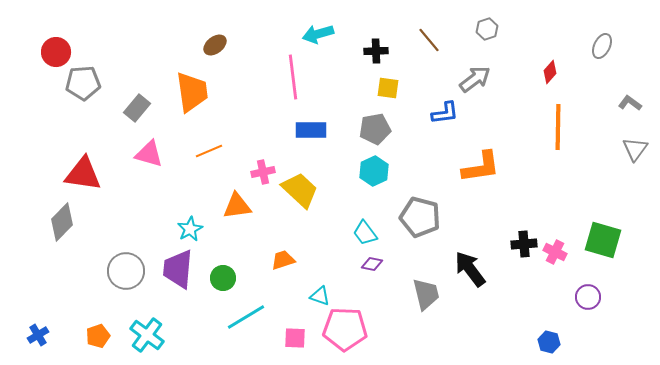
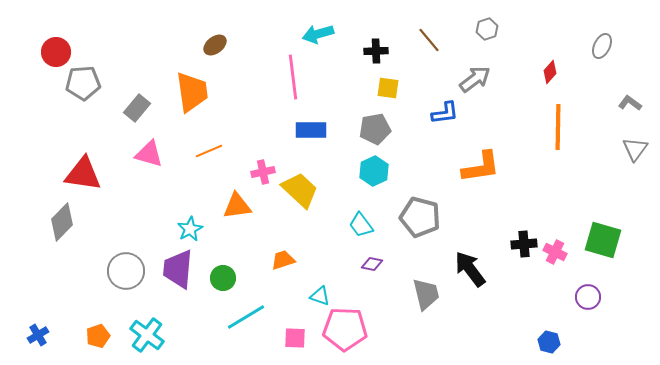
cyan trapezoid at (365, 233): moved 4 px left, 8 px up
